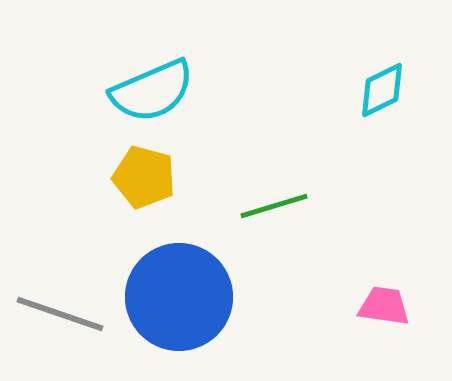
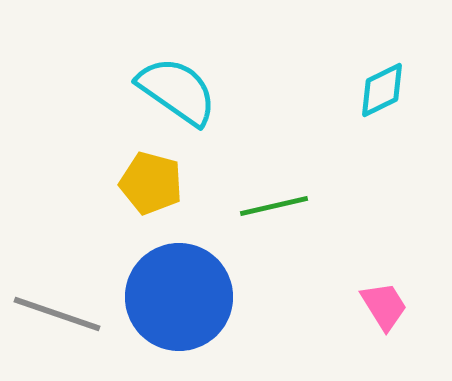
cyan semicircle: moved 25 px right; rotated 122 degrees counterclockwise
yellow pentagon: moved 7 px right, 6 px down
green line: rotated 4 degrees clockwise
pink trapezoid: rotated 50 degrees clockwise
gray line: moved 3 px left
